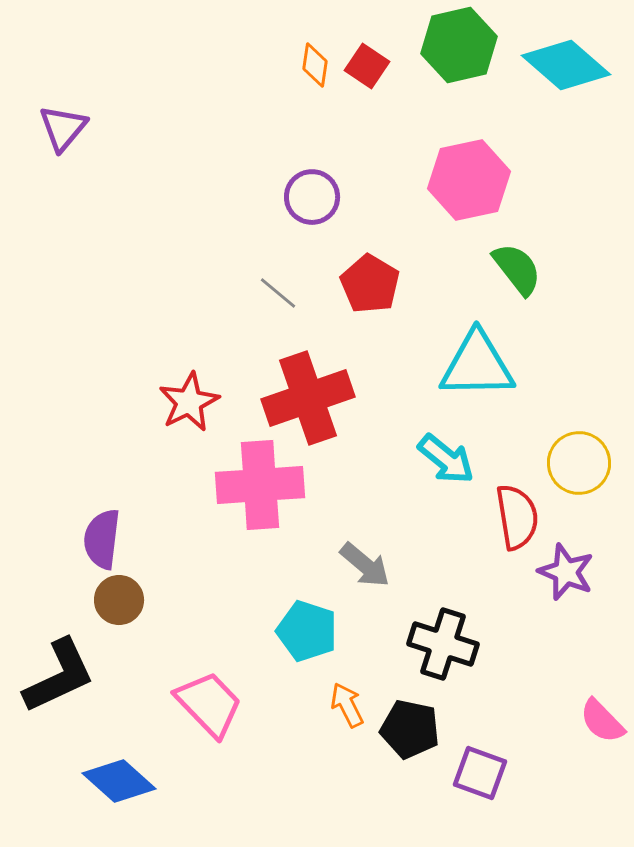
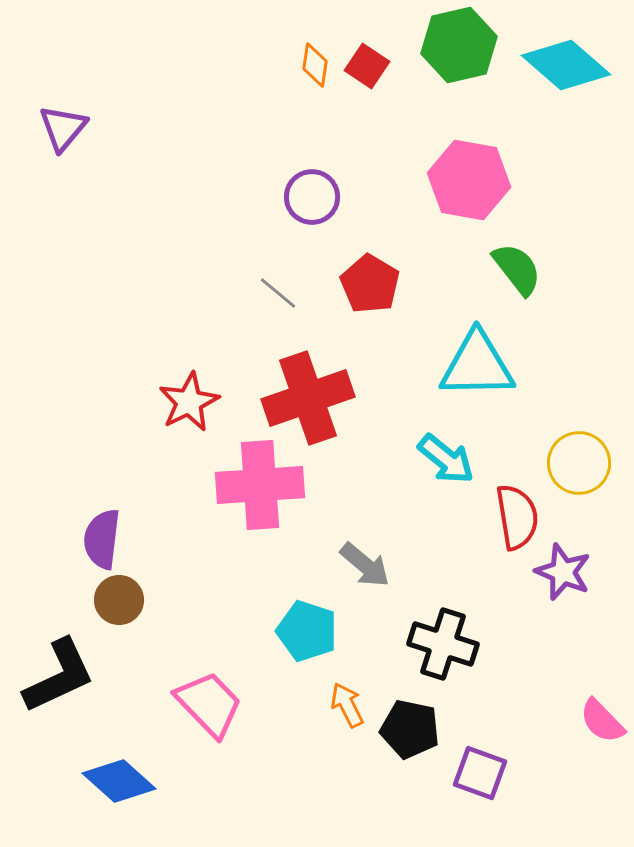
pink hexagon: rotated 22 degrees clockwise
purple star: moved 3 px left
